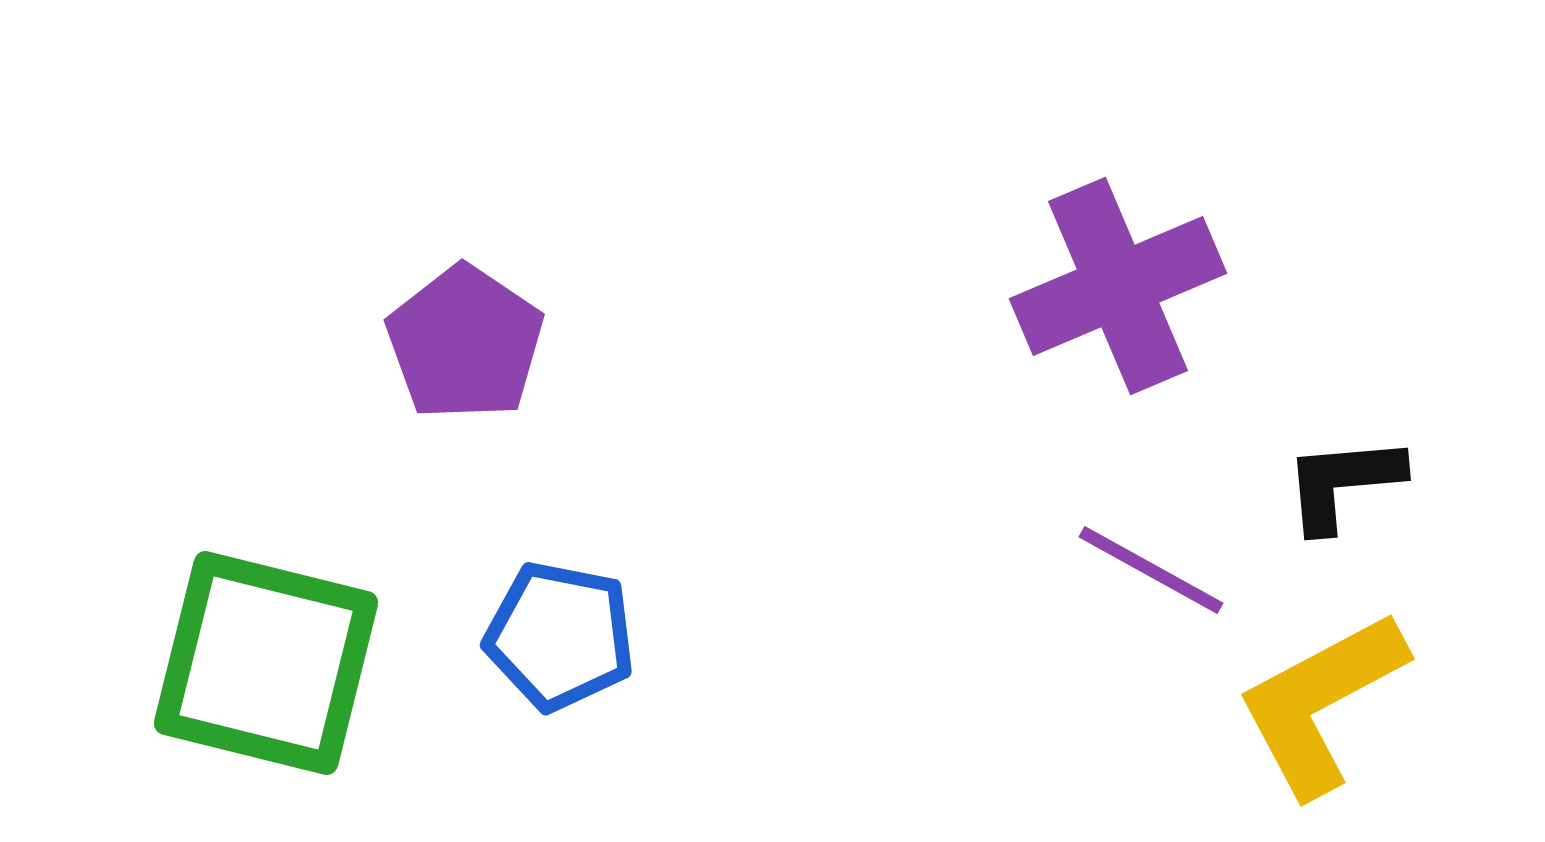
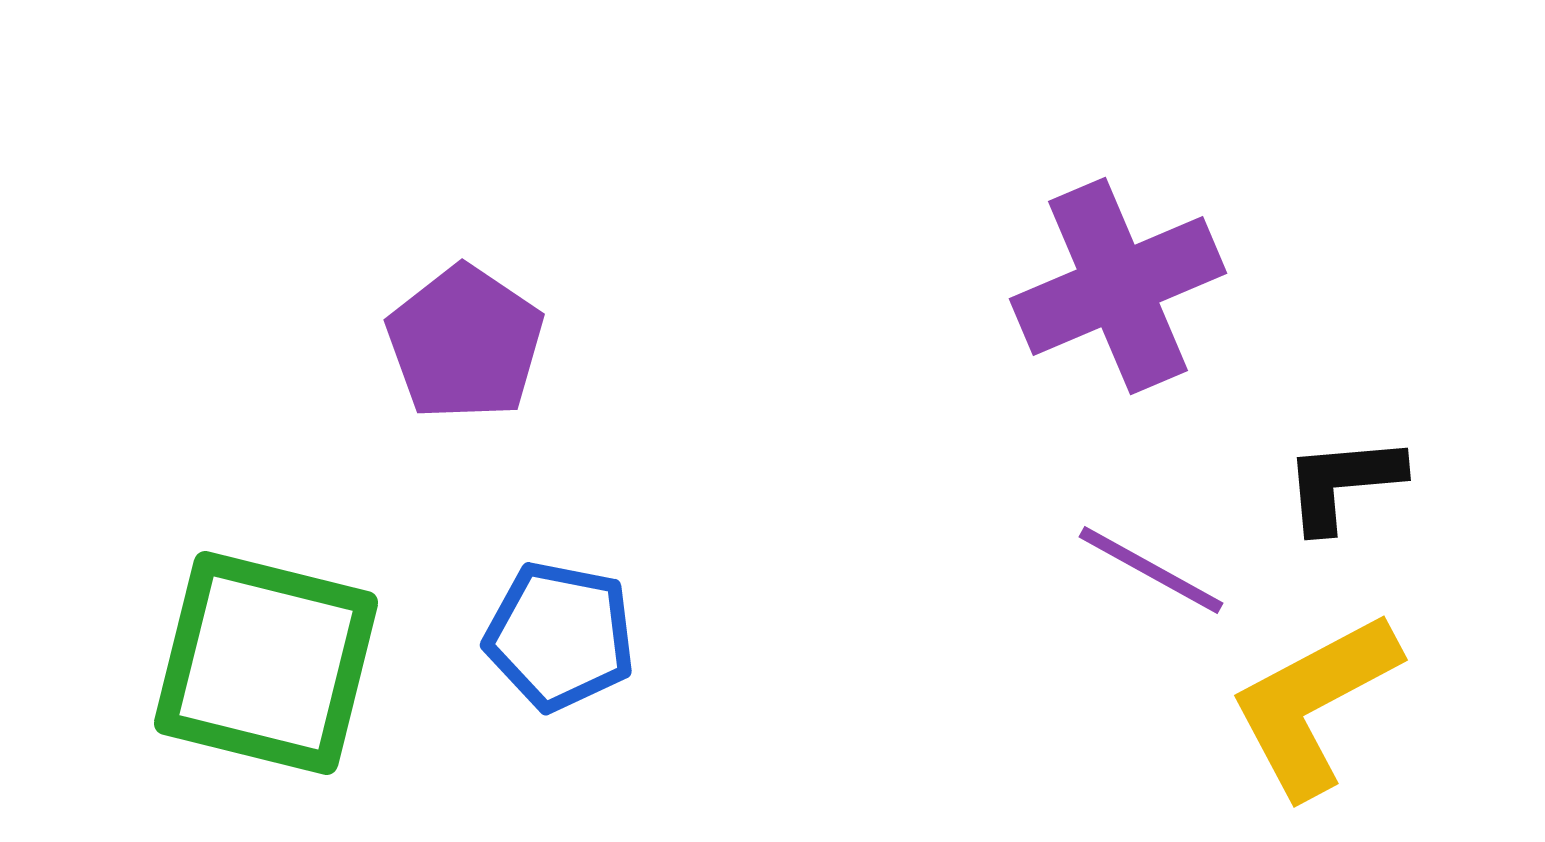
yellow L-shape: moved 7 px left, 1 px down
